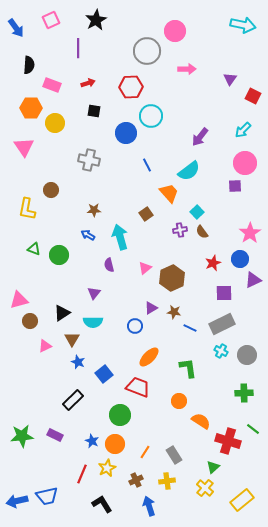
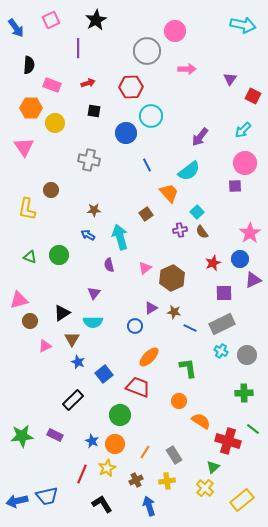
green triangle at (34, 249): moved 4 px left, 8 px down
